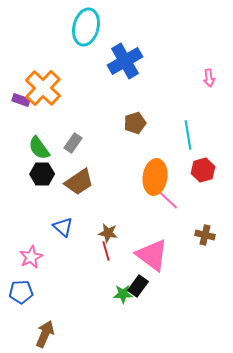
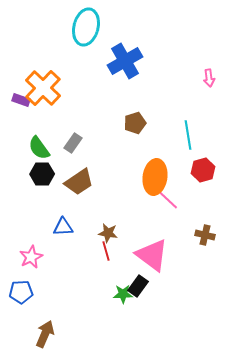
blue triangle: rotated 45 degrees counterclockwise
